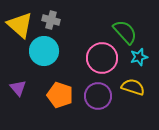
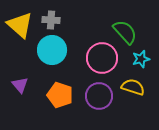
gray cross: rotated 12 degrees counterclockwise
cyan circle: moved 8 px right, 1 px up
cyan star: moved 2 px right, 2 px down
purple triangle: moved 2 px right, 3 px up
purple circle: moved 1 px right
